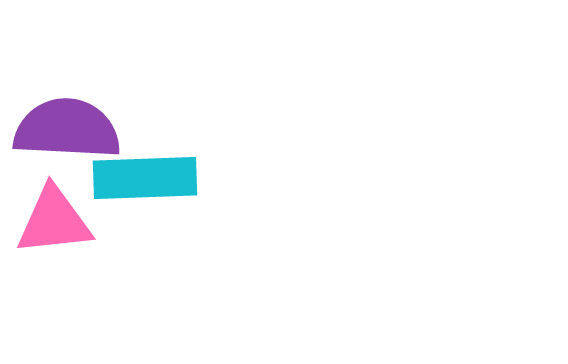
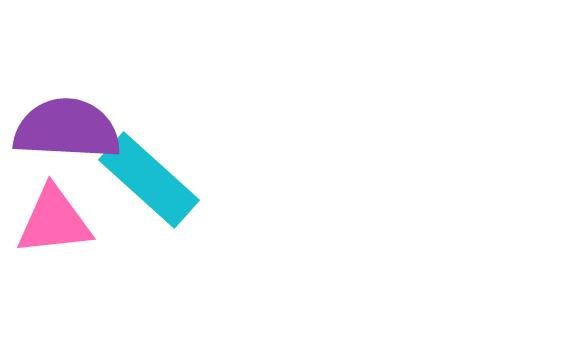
cyan rectangle: moved 4 px right, 2 px down; rotated 44 degrees clockwise
